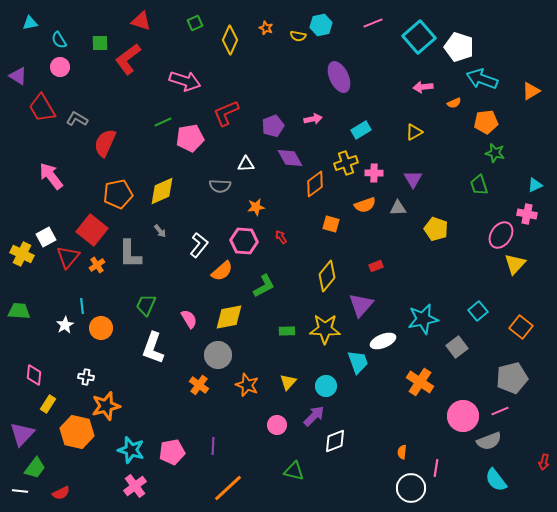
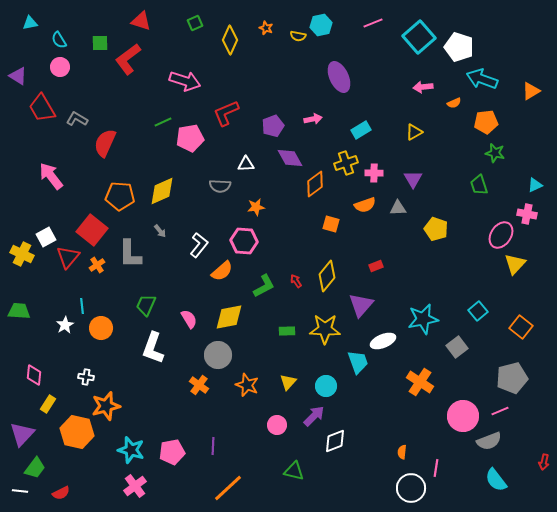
orange pentagon at (118, 194): moved 2 px right, 2 px down; rotated 16 degrees clockwise
red arrow at (281, 237): moved 15 px right, 44 px down
